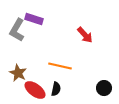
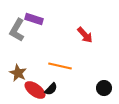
black semicircle: moved 5 px left; rotated 32 degrees clockwise
